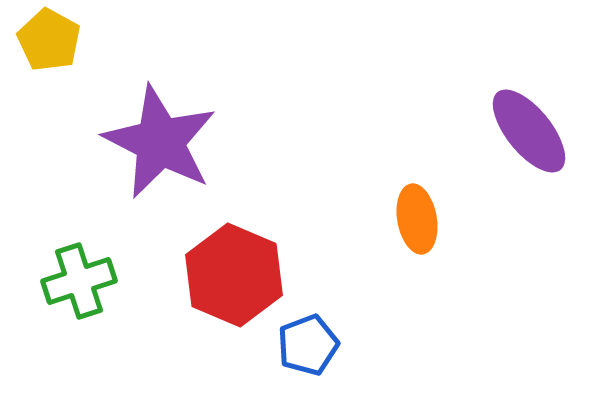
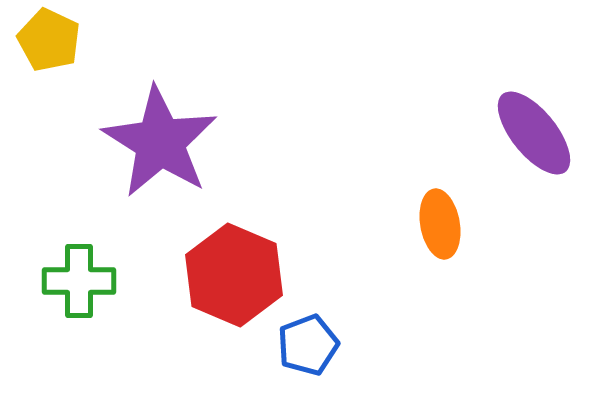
yellow pentagon: rotated 4 degrees counterclockwise
purple ellipse: moved 5 px right, 2 px down
purple star: rotated 5 degrees clockwise
orange ellipse: moved 23 px right, 5 px down
green cross: rotated 18 degrees clockwise
